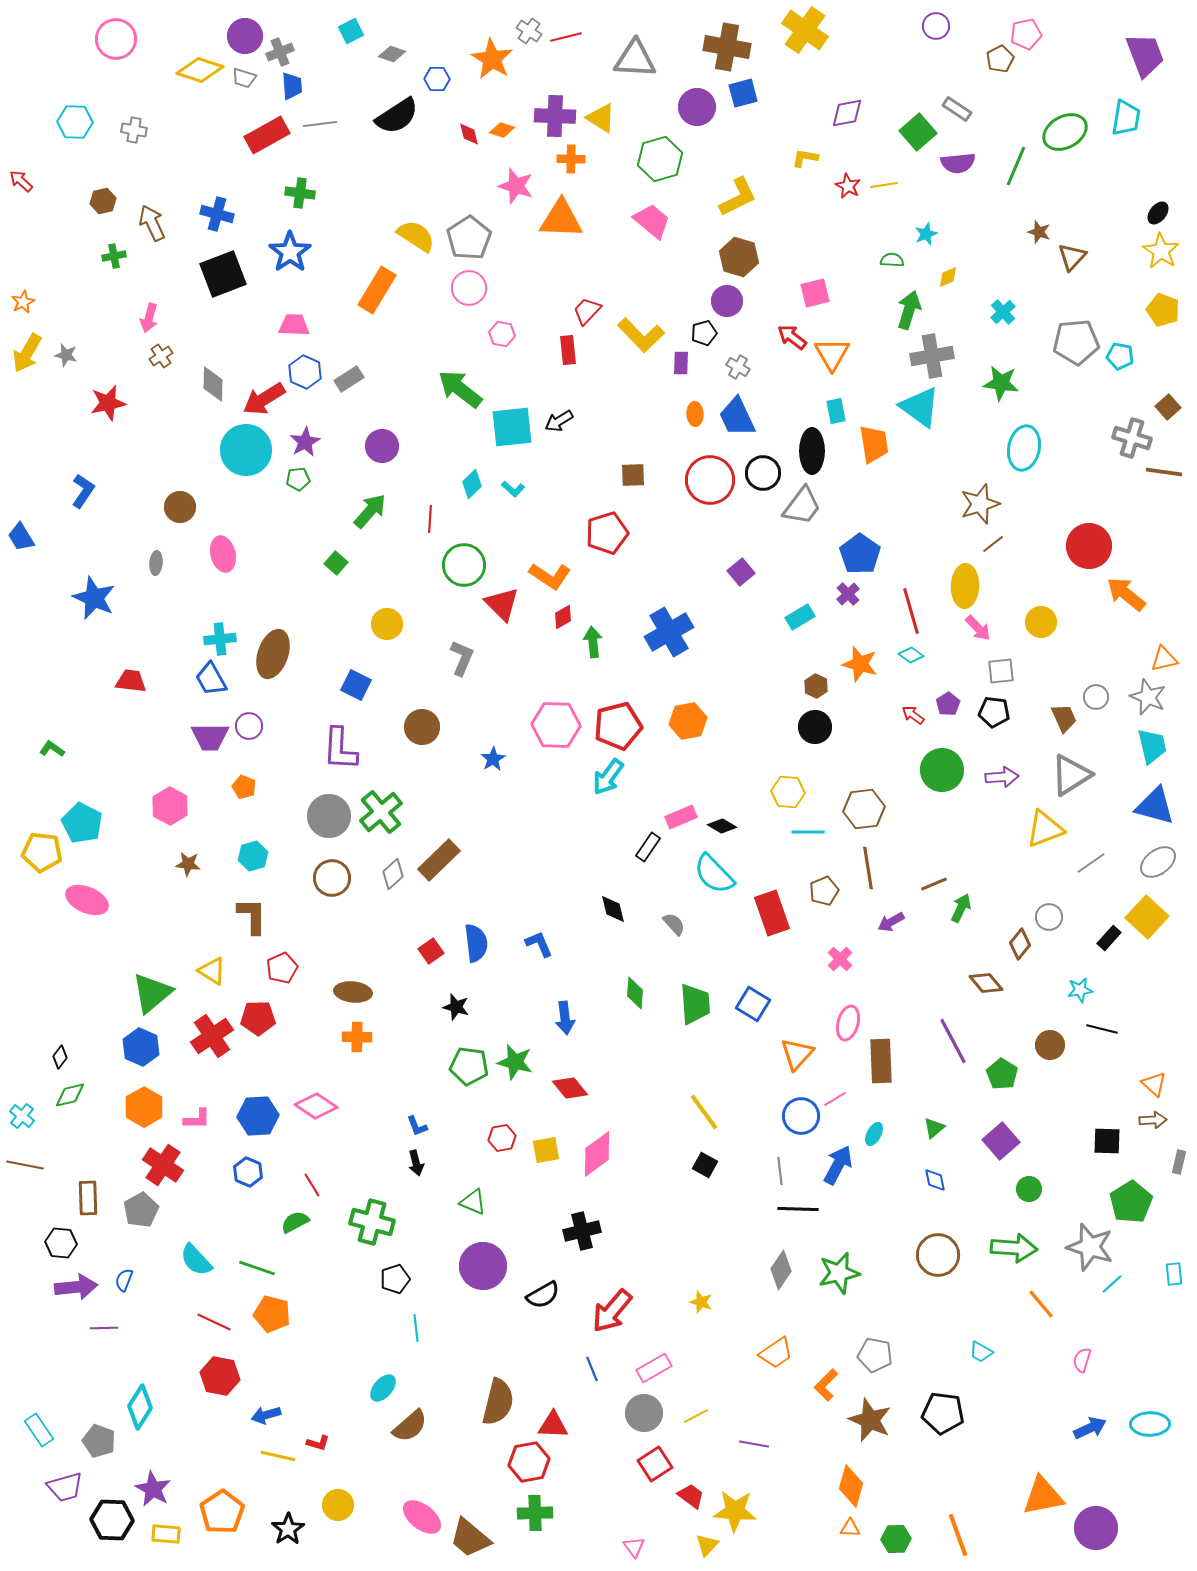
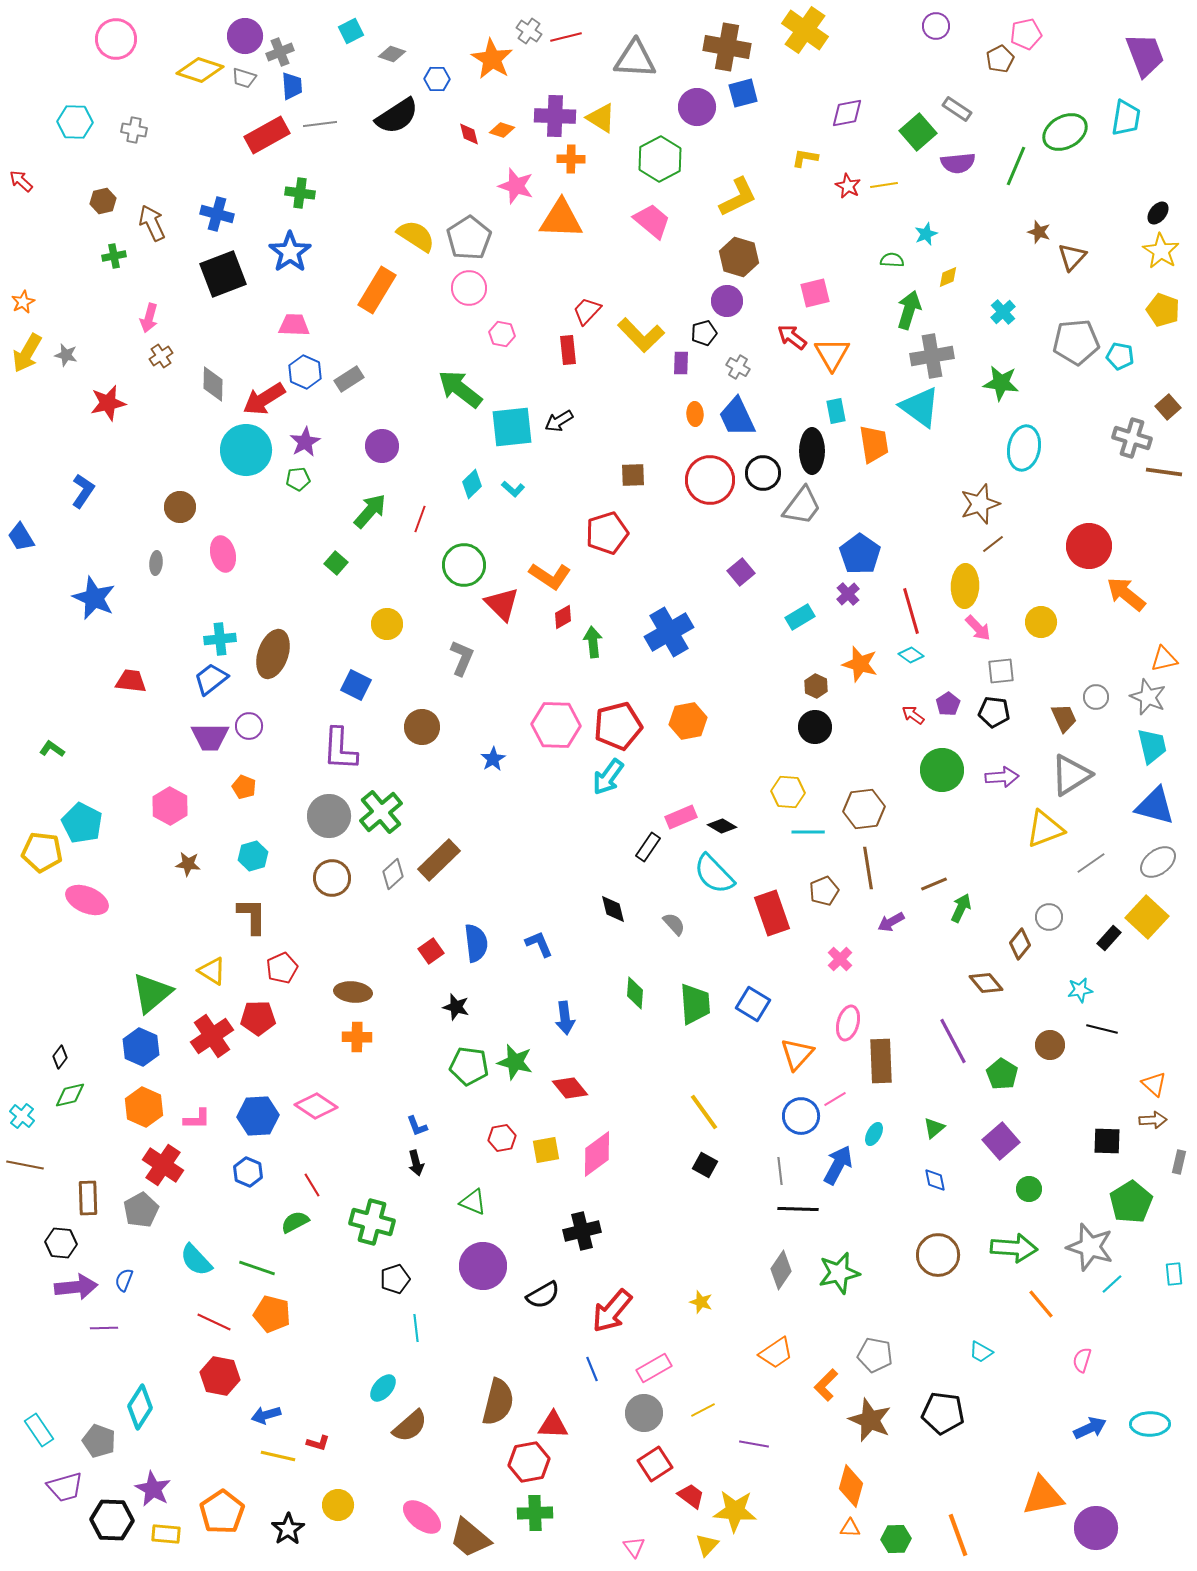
green hexagon at (660, 159): rotated 12 degrees counterclockwise
red line at (430, 519): moved 10 px left; rotated 16 degrees clockwise
blue trapezoid at (211, 679): rotated 81 degrees clockwise
orange hexagon at (144, 1107): rotated 6 degrees counterclockwise
yellow line at (696, 1416): moved 7 px right, 6 px up
